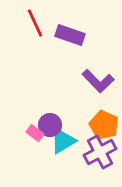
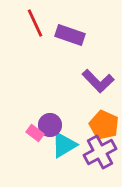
cyan triangle: moved 1 px right, 4 px down
